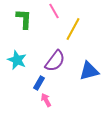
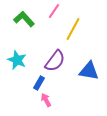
pink line: rotated 63 degrees clockwise
green L-shape: rotated 45 degrees counterclockwise
blue triangle: rotated 25 degrees clockwise
